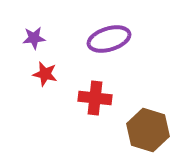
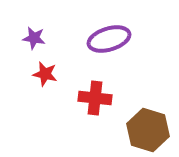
purple star: rotated 15 degrees clockwise
